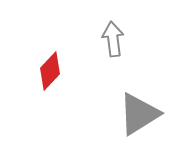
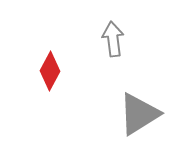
red diamond: rotated 15 degrees counterclockwise
